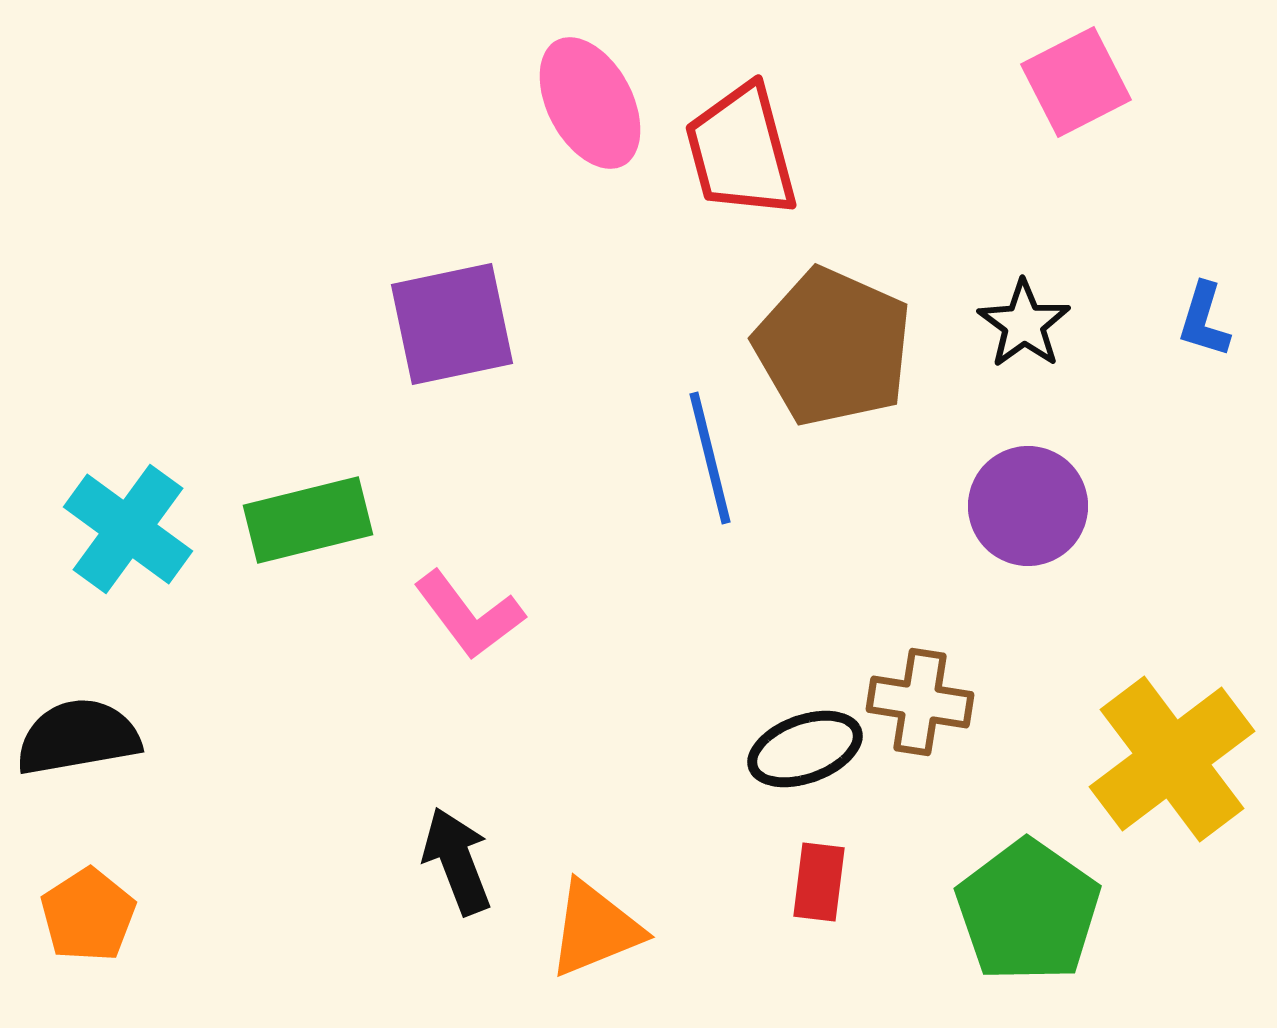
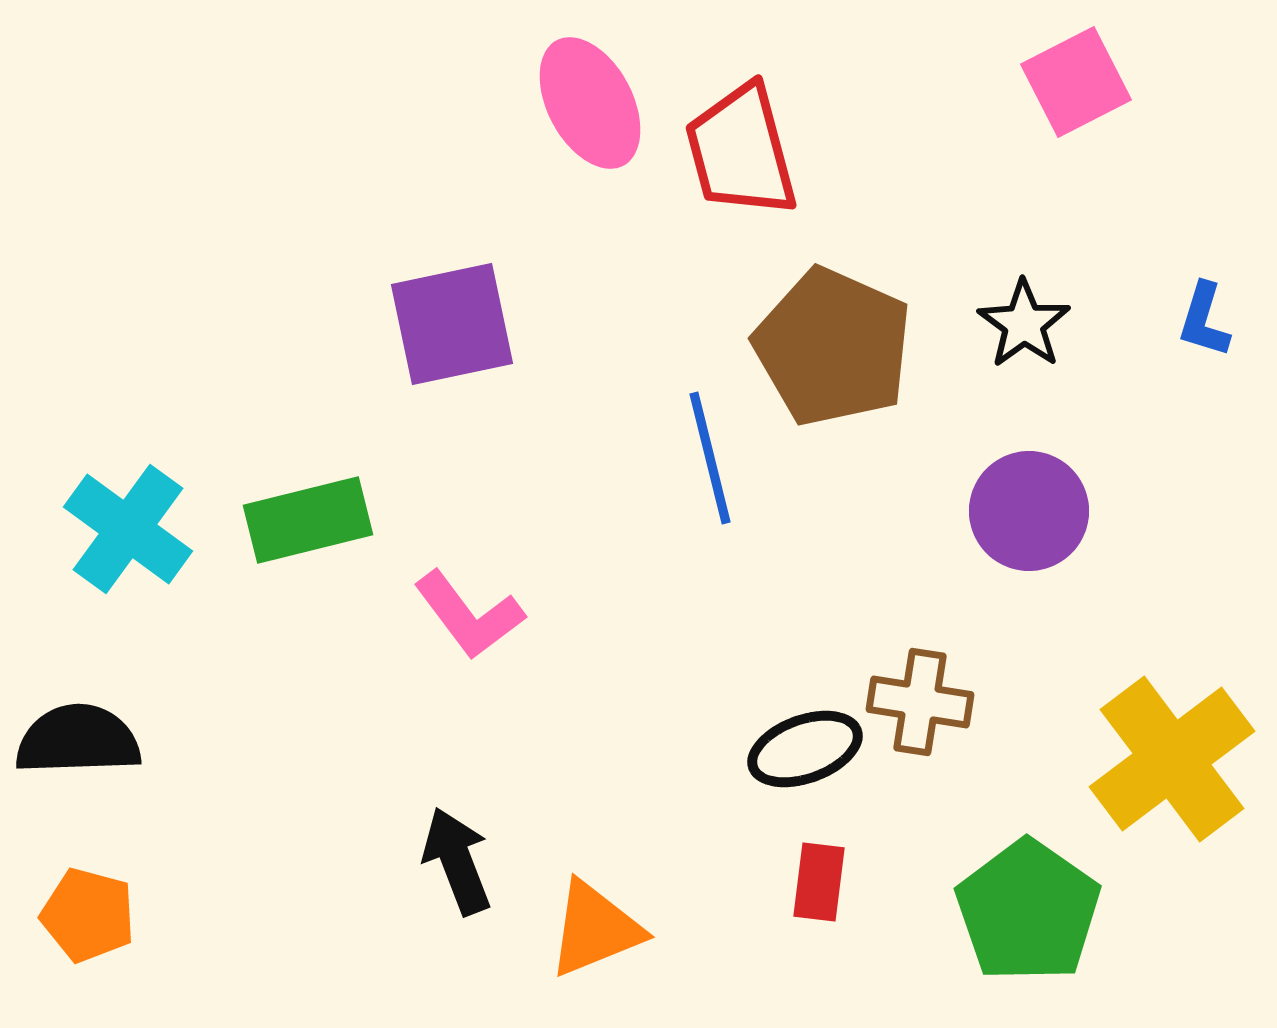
purple circle: moved 1 px right, 5 px down
black semicircle: moved 3 px down; rotated 8 degrees clockwise
orange pentagon: rotated 24 degrees counterclockwise
